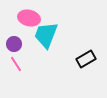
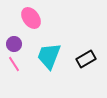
pink ellipse: moved 2 px right; rotated 40 degrees clockwise
cyan trapezoid: moved 3 px right, 21 px down
pink line: moved 2 px left
